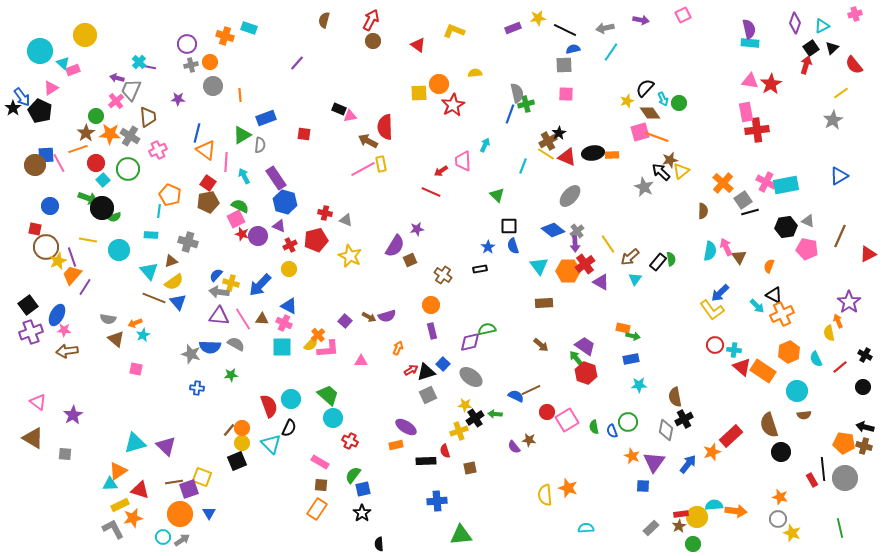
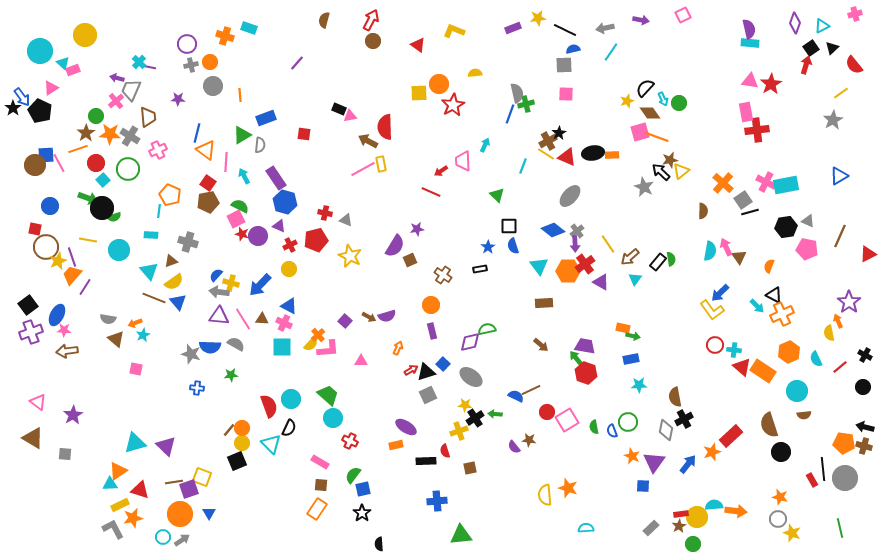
purple trapezoid at (585, 346): rotated 25 degrees counterclockwise
